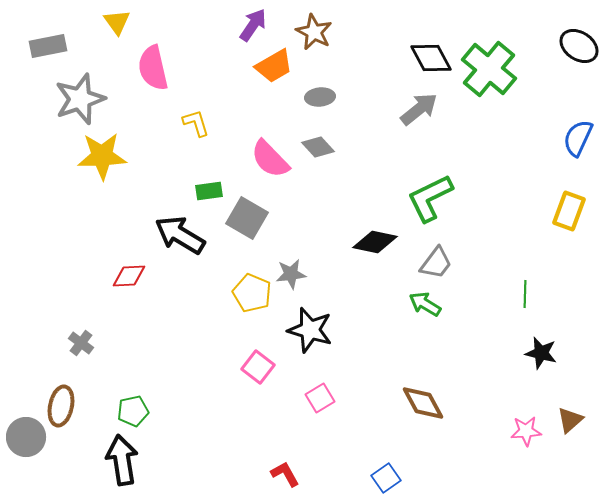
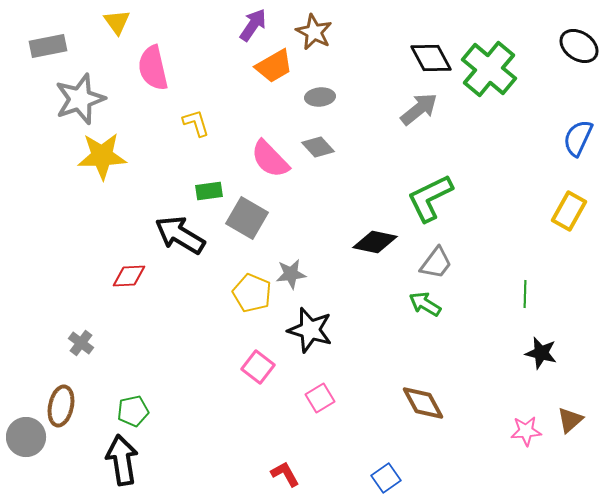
yellow rectangle at (569, 211): rotated 9 degrees clockwise
